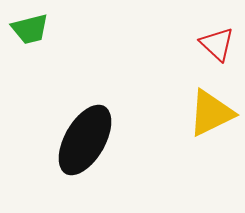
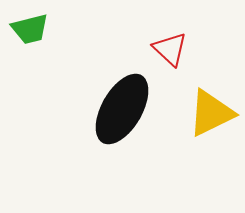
red triangle: moved 47 px left, 5 px down
black ellipse: moved 37 px right, 31 px up
